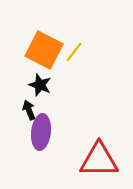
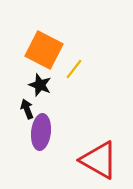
yellow line: moved 17 px down
black arrow: moved 2 px left, 1 px up
red triangle: rotated 30 degrees clockwise
